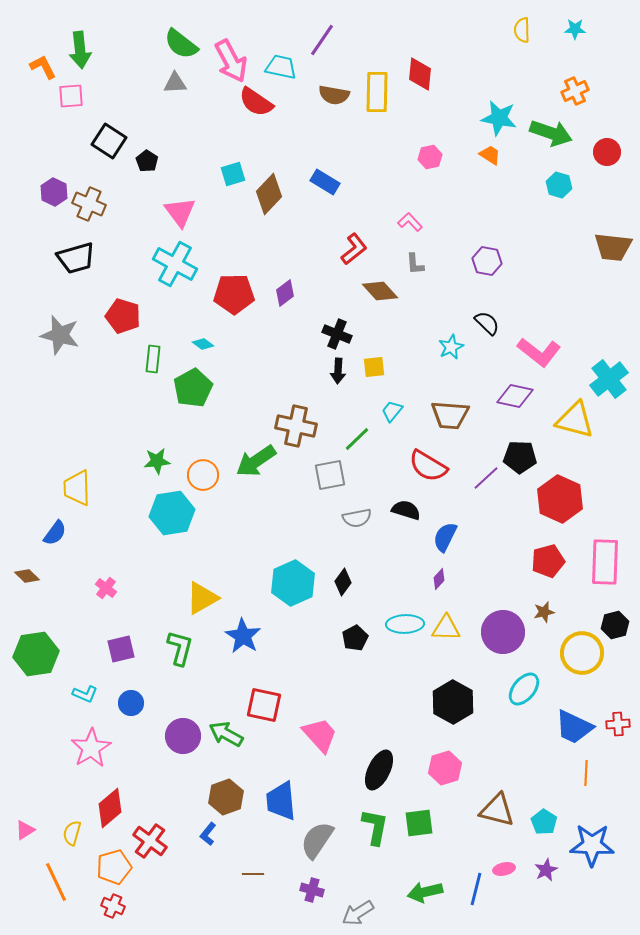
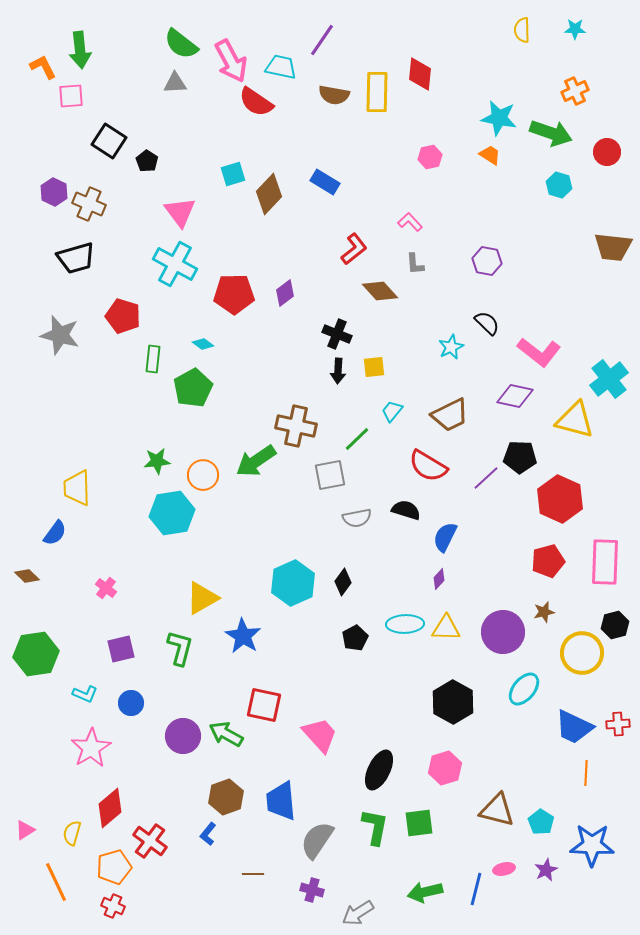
brown trapezoid at (450, 415): rotated 30 degrees counterclockwise
cyan pentagon at (544, 822): moved 3 px left
